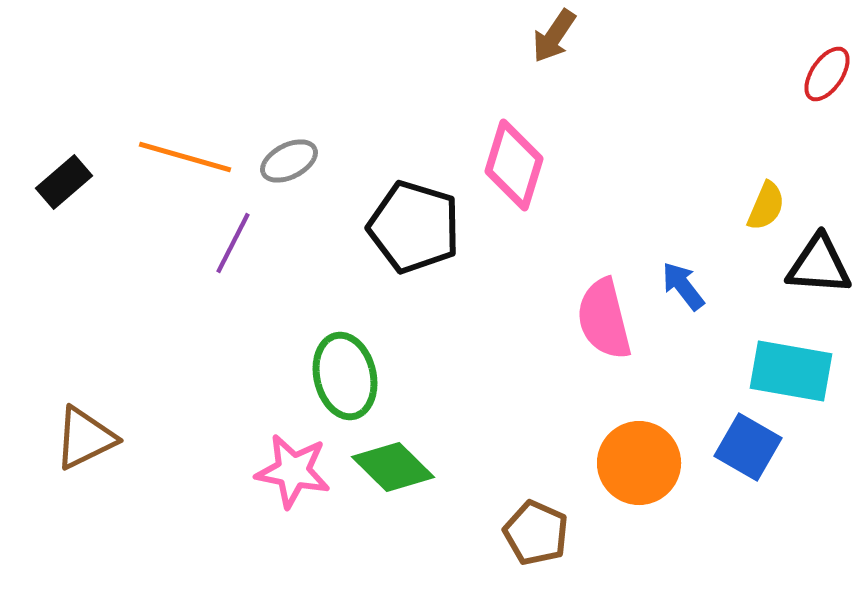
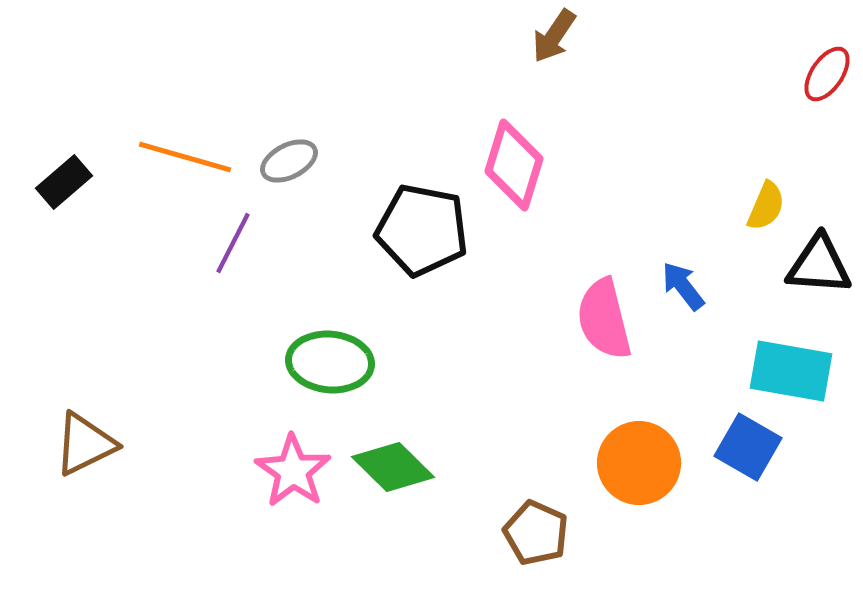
black pentagon: moved 8 px right, 3 px down; rotated 6 degrees counterclockwise
green ellipse: moved 15 px left, 14 px up; rotated 72 degrees counterclockwise
brown triangle: moved 6 px down
pink star: rotated 24 degrees clockwise
